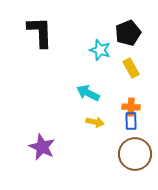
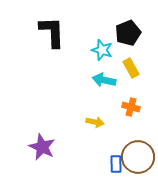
black L-shape: moved 12 px right
cyan star: moved 2 px right
cyan arrow: moved 16 px right, 13 px up; rotated 15 degrees counterclockwise
orange cross: rotated 12 degrees clockwise
blue rectangle: moved 15 px left, 43 px down
brown circle: moved 3 px right, 3 px down
